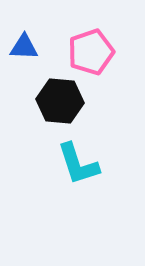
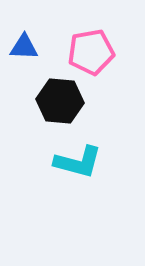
pink pentagon: rotated 9 degrees clockwise
cyan L-shape: moved 2 px up; rotated 57 degrees counterclockwise
